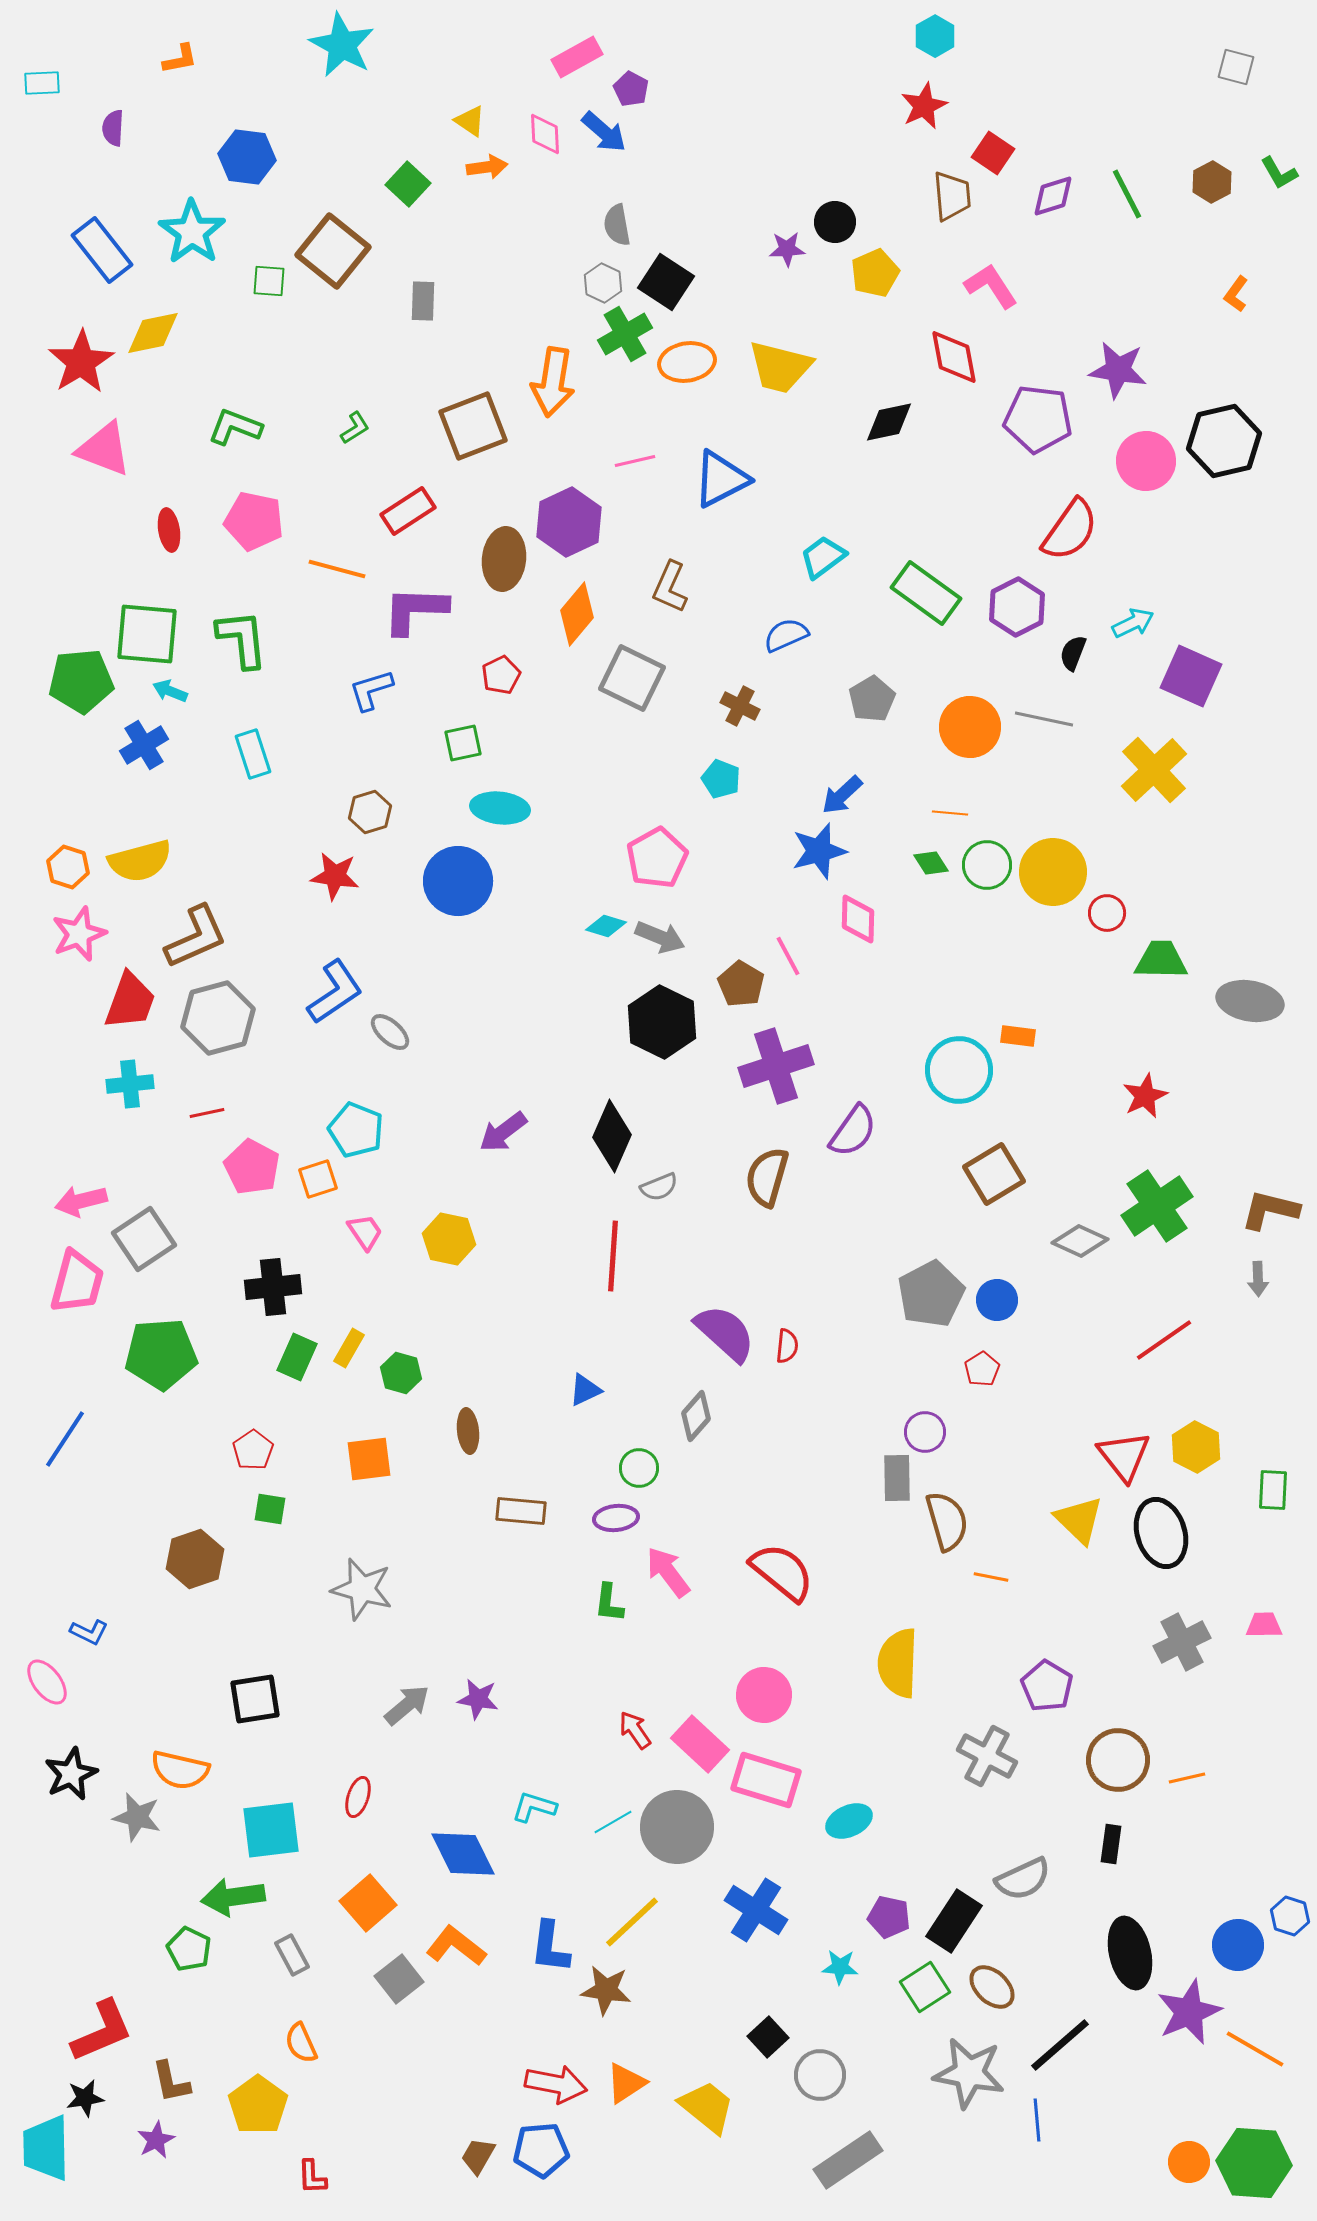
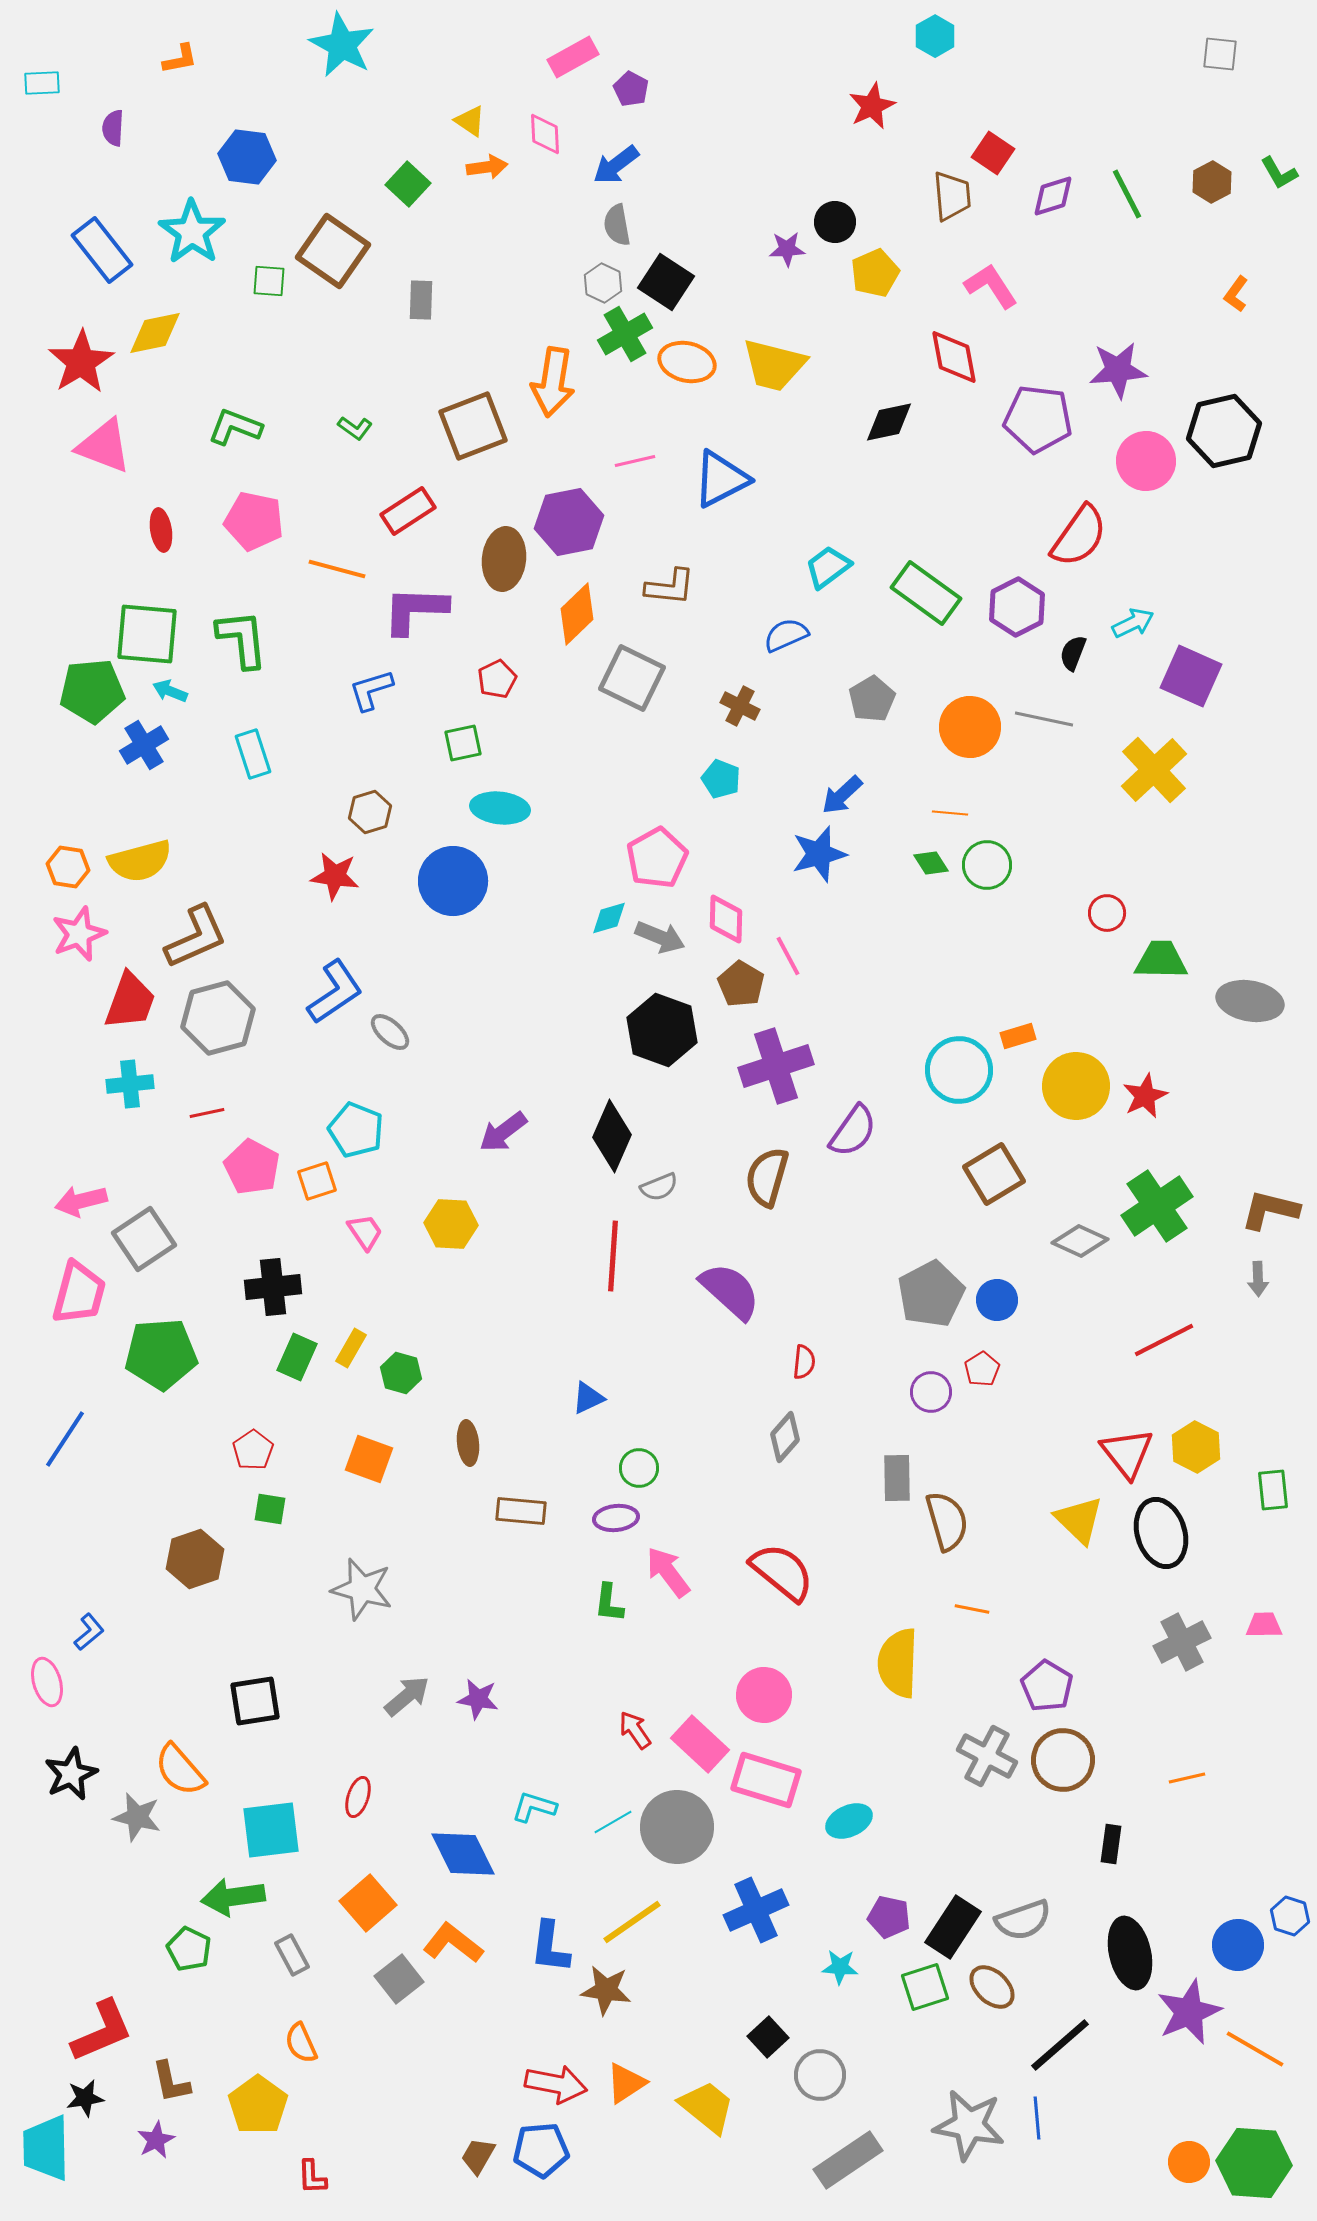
pink rectangle at (577, 57): moved 4 px left
gray square at (1236, 67): moved 16 px left, 13 px up; rotated 9 degrees counterclockwise
red star at (924, 106): moved 52 px left
blue arrow at (604, 132): moved 12 px right, 33 px down; rotated 102 degrees clockwise
brown square at (333, 251): rotated 4 degrees counterclockwise
gray rectangle at (423, 301): moved 2 px left, 1 px up
yellow diamond at (153, 333): moved 2 px right
orange ellipse at (687, 362): rotated 22 degrees clockwise
yellow trapezoid at (780, 367): moved 6 px left, 2 px up
purple star at (1118, 370): rotated 14 degrees counterclockwise
green L-shape at (355, 428): rotated 68 degrees clockwise
black hexagon at (1224, 441): moved 10 px up
pink triangle at (104, 449): moved 3 px up
purple hexagon at (569, 522): rotated 14 degrees clockwise
red ellipse at (169, 530): moved 8 px left
red semicircle at (1070, 530): moved 9 px right, 6 px down
cyan trapezoid at (823, 557): moved 5 px right, 10 px down
brown L-shape at (670, 587): rotated 108 degrees counterclockwise
orange diamond at (577, 614): rotated 6 degrees clockwise
red pentagon at (501, 675): moved 4 px left, 4 px down
green pentagon at (81, 681): moved 11 px right, 10 px down
blue star at (819, 851): moved 3 px down
orange hexagon at (68, 867): rotated 9 degrees counterclockwise
yellow circle at (1053, 872): moved 23 px right, 214 px down
blue circle at (458, 881): moved 5 px left
pink diamond at (858, 919): moved 132 px left
cyan diamond at (606, 926): moved 3 px right, 8 px up; rotated 33 degrees counterclockwise
black hexagon at (662, 1022): moved 8 px down; rotated 6 degrees counterclockwise
orange rectangle at (1018, 1036): rotated 24 degrees counterclockwise
orange square at (318, 1179): moved 1 px left, 2 px down
yellow hexagon at (449, 1239): moved 2 px right, 15 px up; rotated 9 degrees counterclockwise
pink trapezoid at (77, 1282): moved 2 px right, 11 px down
purple semicircle at (725, 1333): moved 5 px right, 42 px up
red line at (1164, 1340): rotated 8 degrees clockwise
red semicircle at (787, 1346): moved 17 px right, 16 px down
yellow rectangle at (349, 1348): moved 2 px right
blue triangle at (585, 1390): moved 3 px right, 8 px down
gray diamond at (696, 1416): moved 89 px right, 21 px down
brown ellipse at (468, 1431): moved 12 px down
purple circle at (925, 1432): moved 6 px right, 40 px up
red triangle at (1124, 1456): moved 3 px right, 3 px up
orange square at (369, 1459): rotated 27 degrees clockwise
green rectangle at (1273, 1490): rotated 9 degrees counterclockwise
orange line at (991, 1577): moved 19 px left, 32 px down
blue L-shape at (89, 1632): rotated 66 degrees counterclockwise
pink ellipse at (47, 1682): rotated 21 degrees clockwise
black square at (255, 1699): moved 2 px down
gray arrow at (407, 1705): moved 9 px up
brown circle at (1118, 1760): moved 55 px left
orange semicircle at (180, 1770): rotated 36 degrees clockwise
gray semicircle at (1023, 1879): moved 41 px down; rotated 6 degrees clockwise
blue cross at (756, 1910): rotated 34 degrees clockwise
black rectangle at (954, 1921): moved 1 px left, 6 px down
yellow line at (632, 1922): rotated 8 degrees clockwise
orange L-shape at (456, 1946): moved 3 px left, 3 px up
green square at (925, 1987): rotated 15 degrees clockwise
gray star at (969, 2073): moved 52 px down
blue line at (1037, 2120): moved 2 px up
